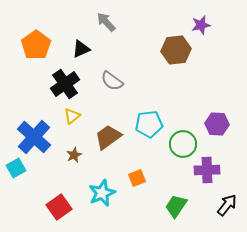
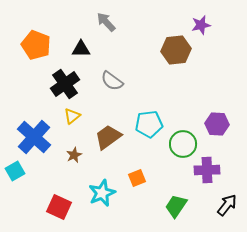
orange pentagon: rotated 16 degrees counterclockwise
black triangle: rotated 24 degrees clockwise
cyan square: moved 1 px left, 3 px down
red square: rotated 30 degrees counterclockwise
